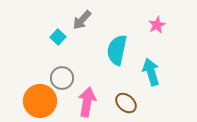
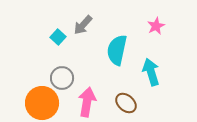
gray arrow: moved 1 px right, 5 px down
pink star: moved 1 px left, 1 px down
orange circle: moved 2 px right, 2 px down
